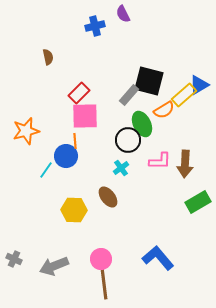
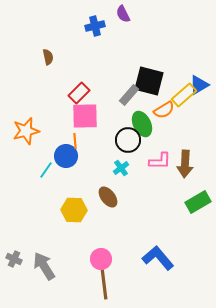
gray arrow: moved 10 px left; rotated 80 degrees clockwise
